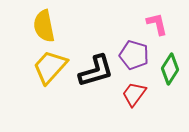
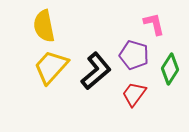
pink L-shape: moved 3 px left
yellow trapezoid: moved 1 px right
black L-shape: rotated 24 degrees counterclockwise
